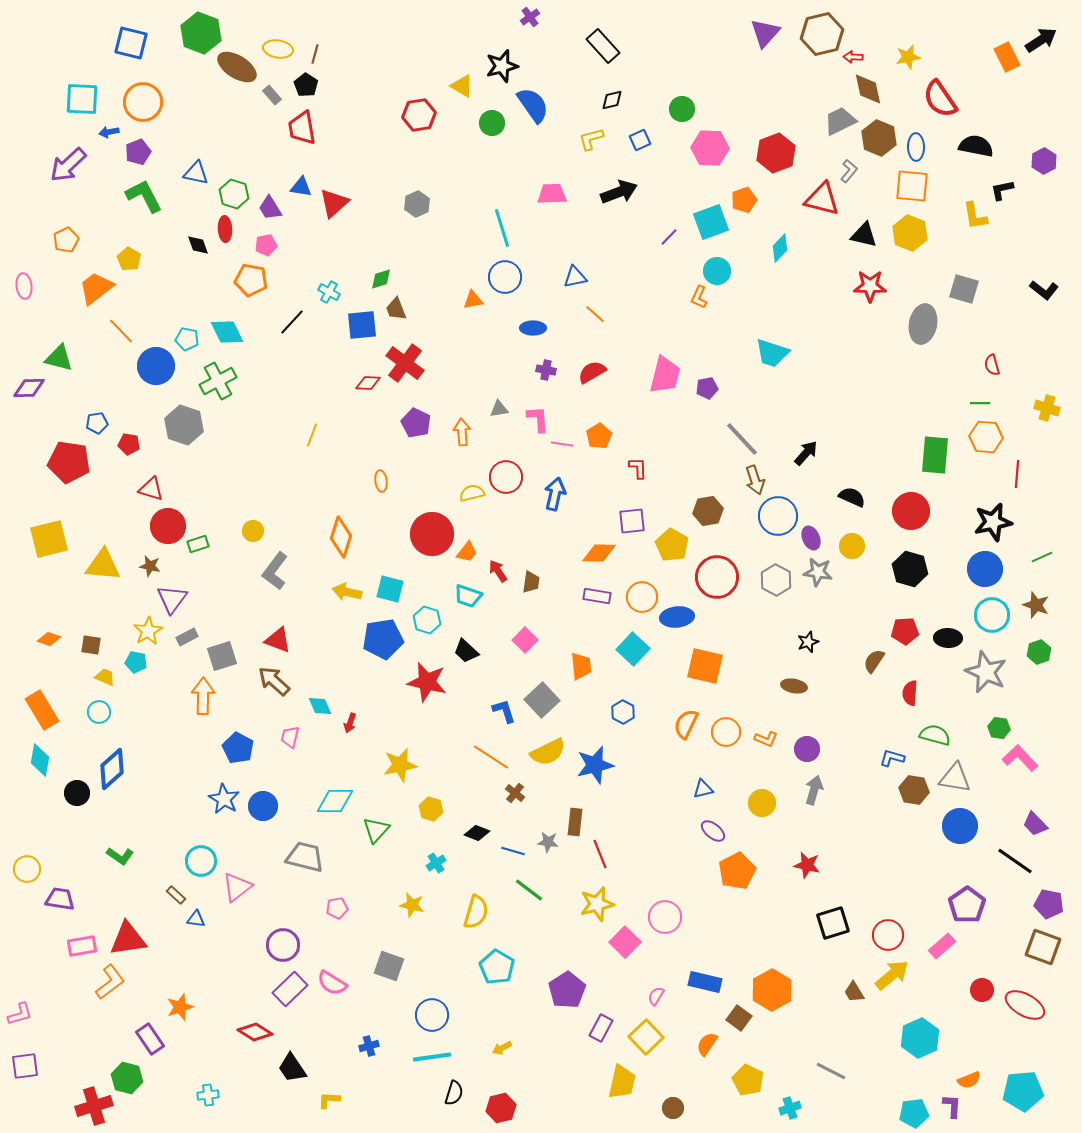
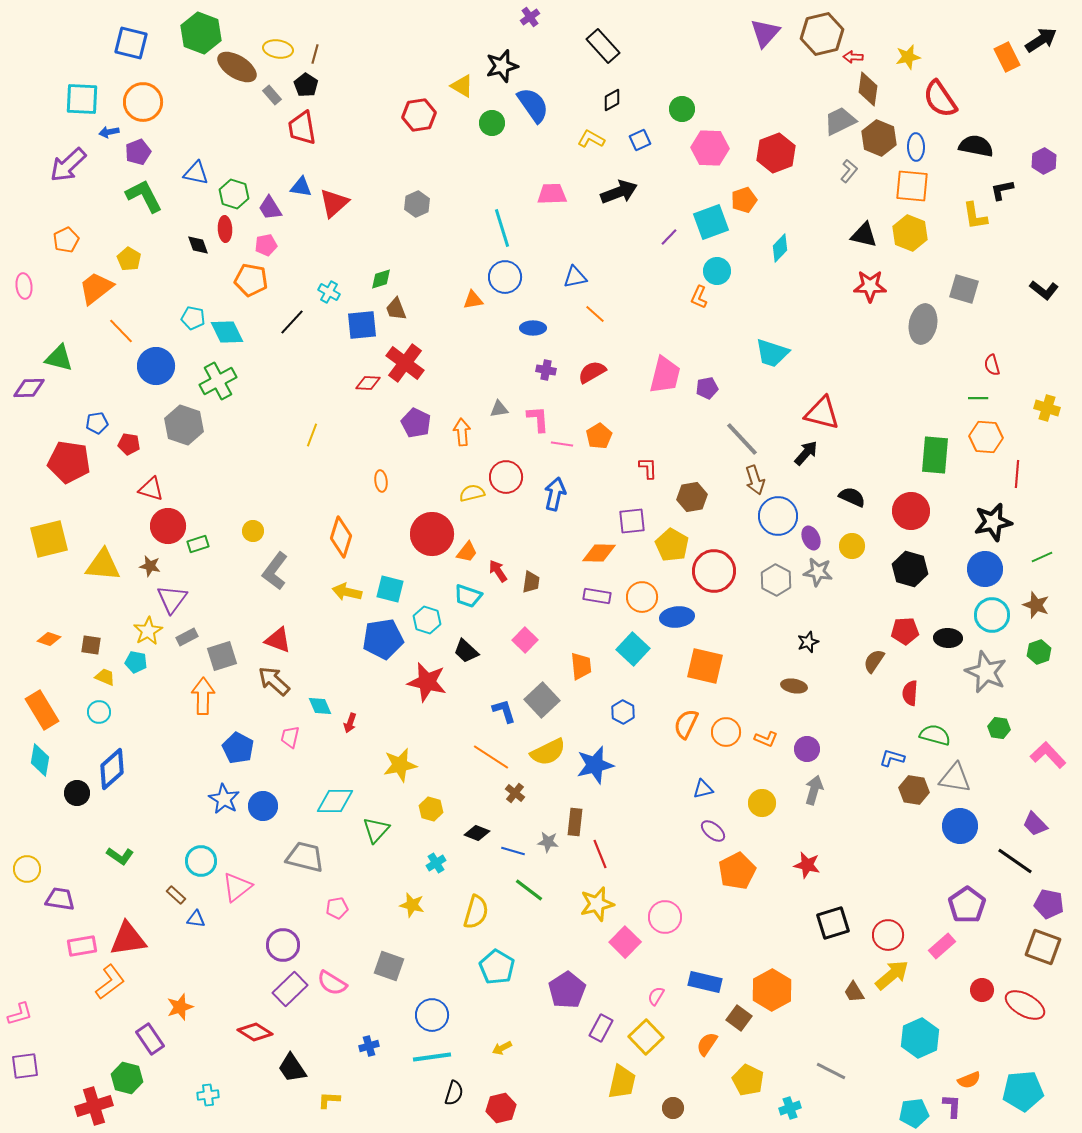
brown diamond at (868, 89): rotated 20 degrees clockwise
black diamond at (612, 100): rotated 15 degrees counterclockwise
yellow L-shape at (591, 139): rotated 44 degrees clockwise
red triangle at (822, 199): moved 214 px down
cyan pentagon at (187, 339): moved 6 px right, 21 px up
green line at (980, 403): moved 2 px left, 5 px up
red L-shape at (638, 468): moved 10 px right
brown hexagon at (708, 511): moved 16 px left, 14 px up
red circle at (717, 577): moved 3 px left, 6 px up
pink L-shape at (1020, 758): moved 28 px right, 3 px up
